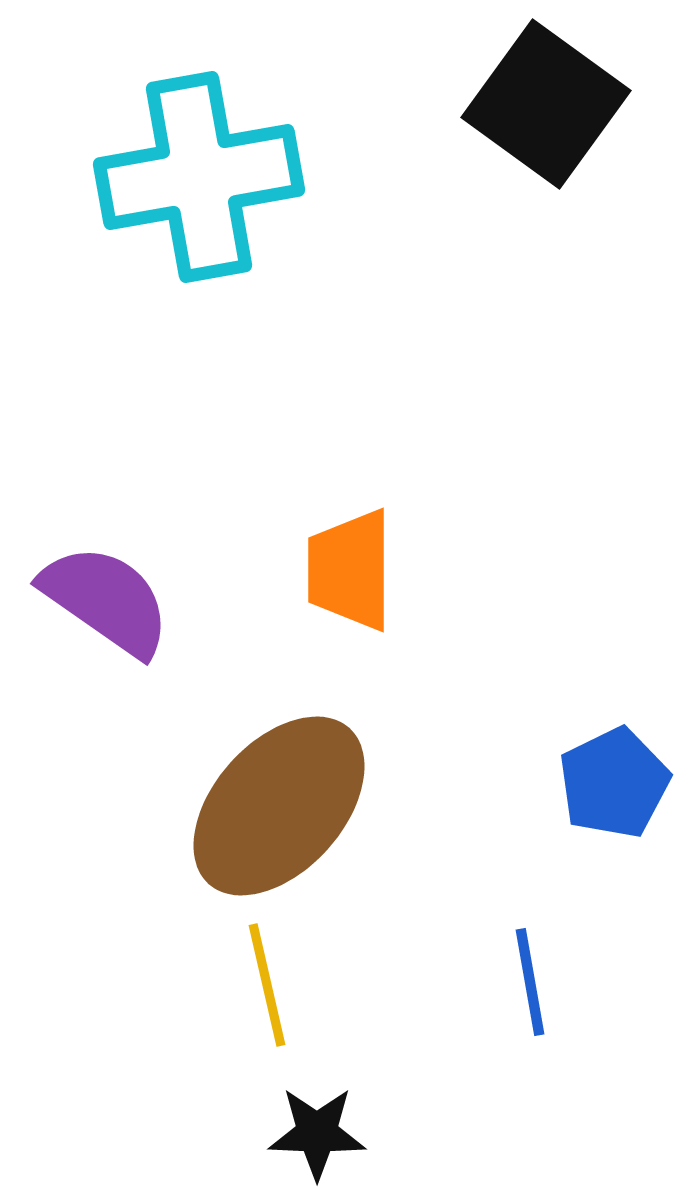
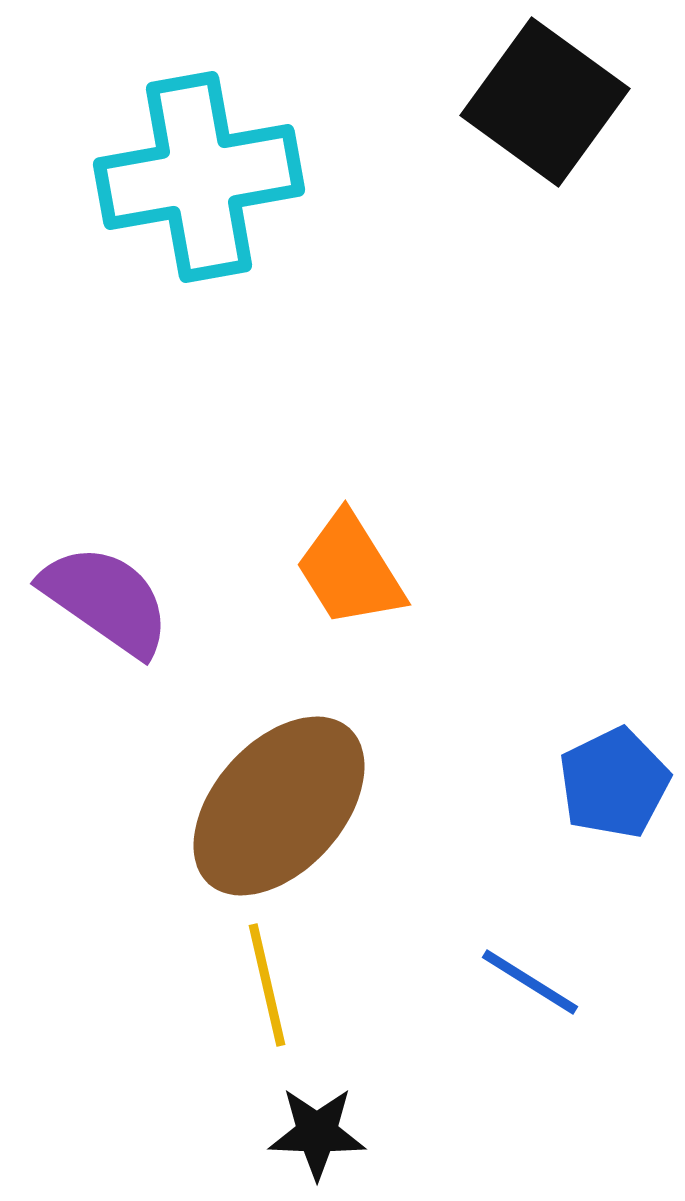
black square: moved 1 px left, 2 px up
orange trapezoid: rotated 32 degrees counterclockwise
blue line: rotated 48 degrees counterclockwise
